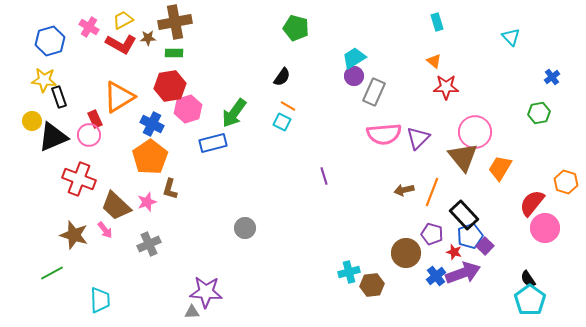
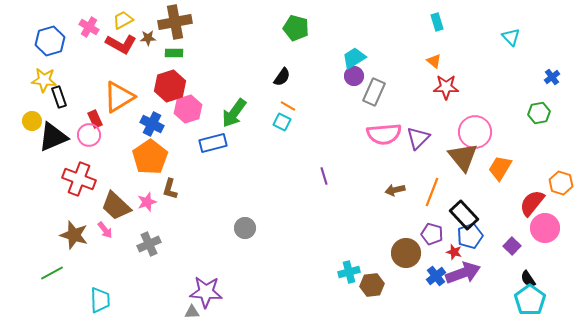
red hexagon at (170, 86): rotated 8 degrees counterclockwise
orange hexagon at (566, 182): moved 5 px left, 1 px down
brown arrow at (404, 190): moved 9 px left
purple square at (485, 246): moved 27 px right
